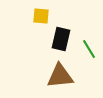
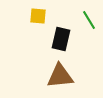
yellow square: moved 3 px left
green line: moved 29 px up
